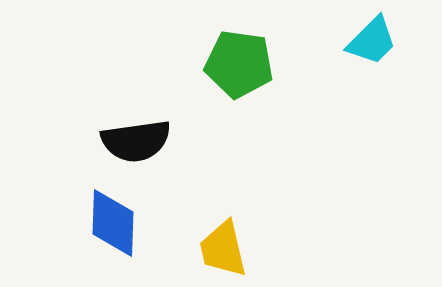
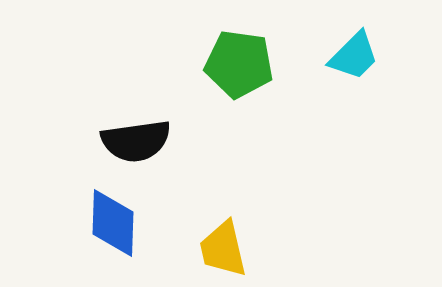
cyan trapezoid: moved 18 px left, 15 px down
